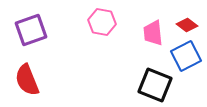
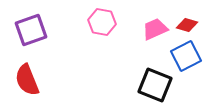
red diamond: rotated 20 degrees counterclockwise
pink trapezoid: moved 2 px right, 4 px up; rotated 72 degrees clockwise
